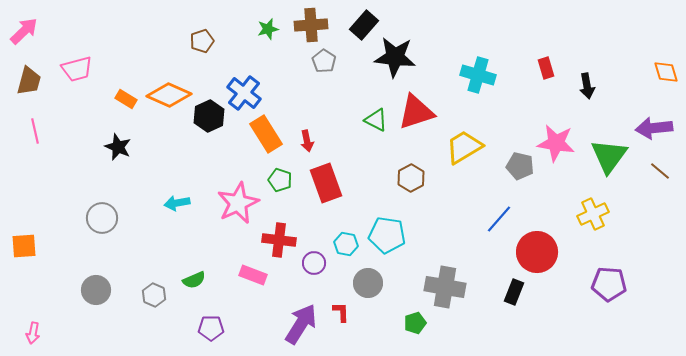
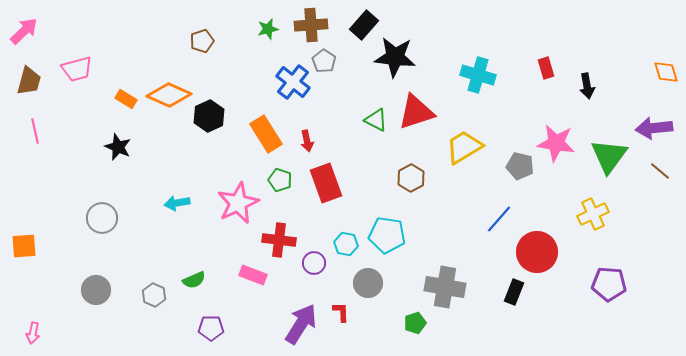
blue cross at (244, 93): moved 49 px right, 11 px up
